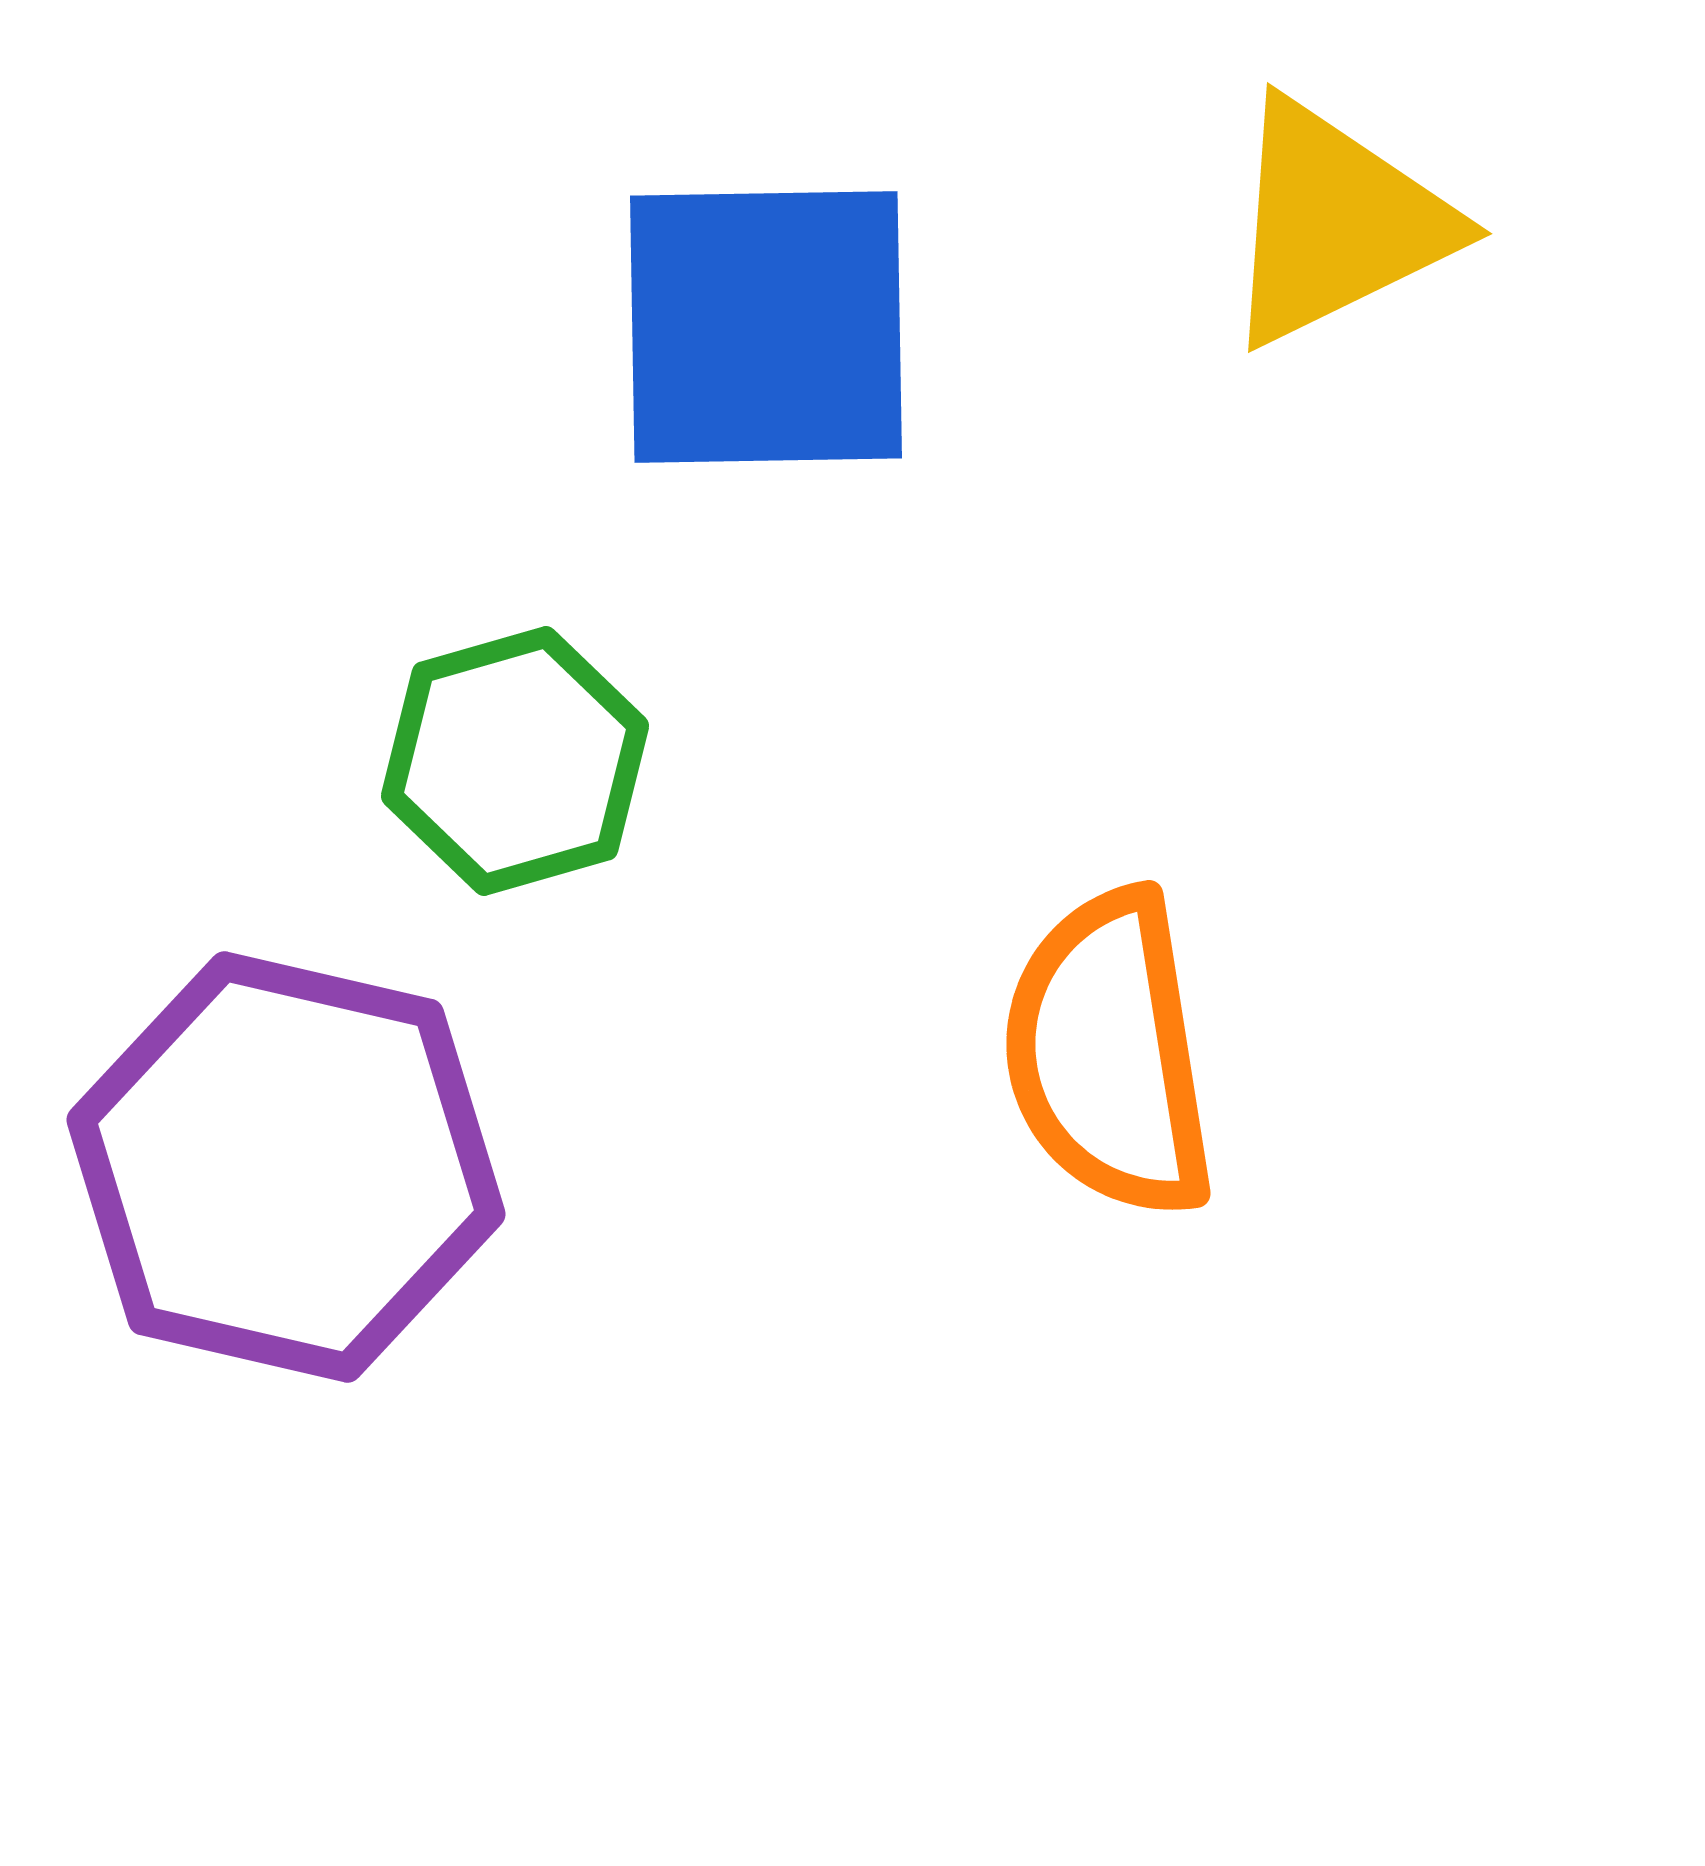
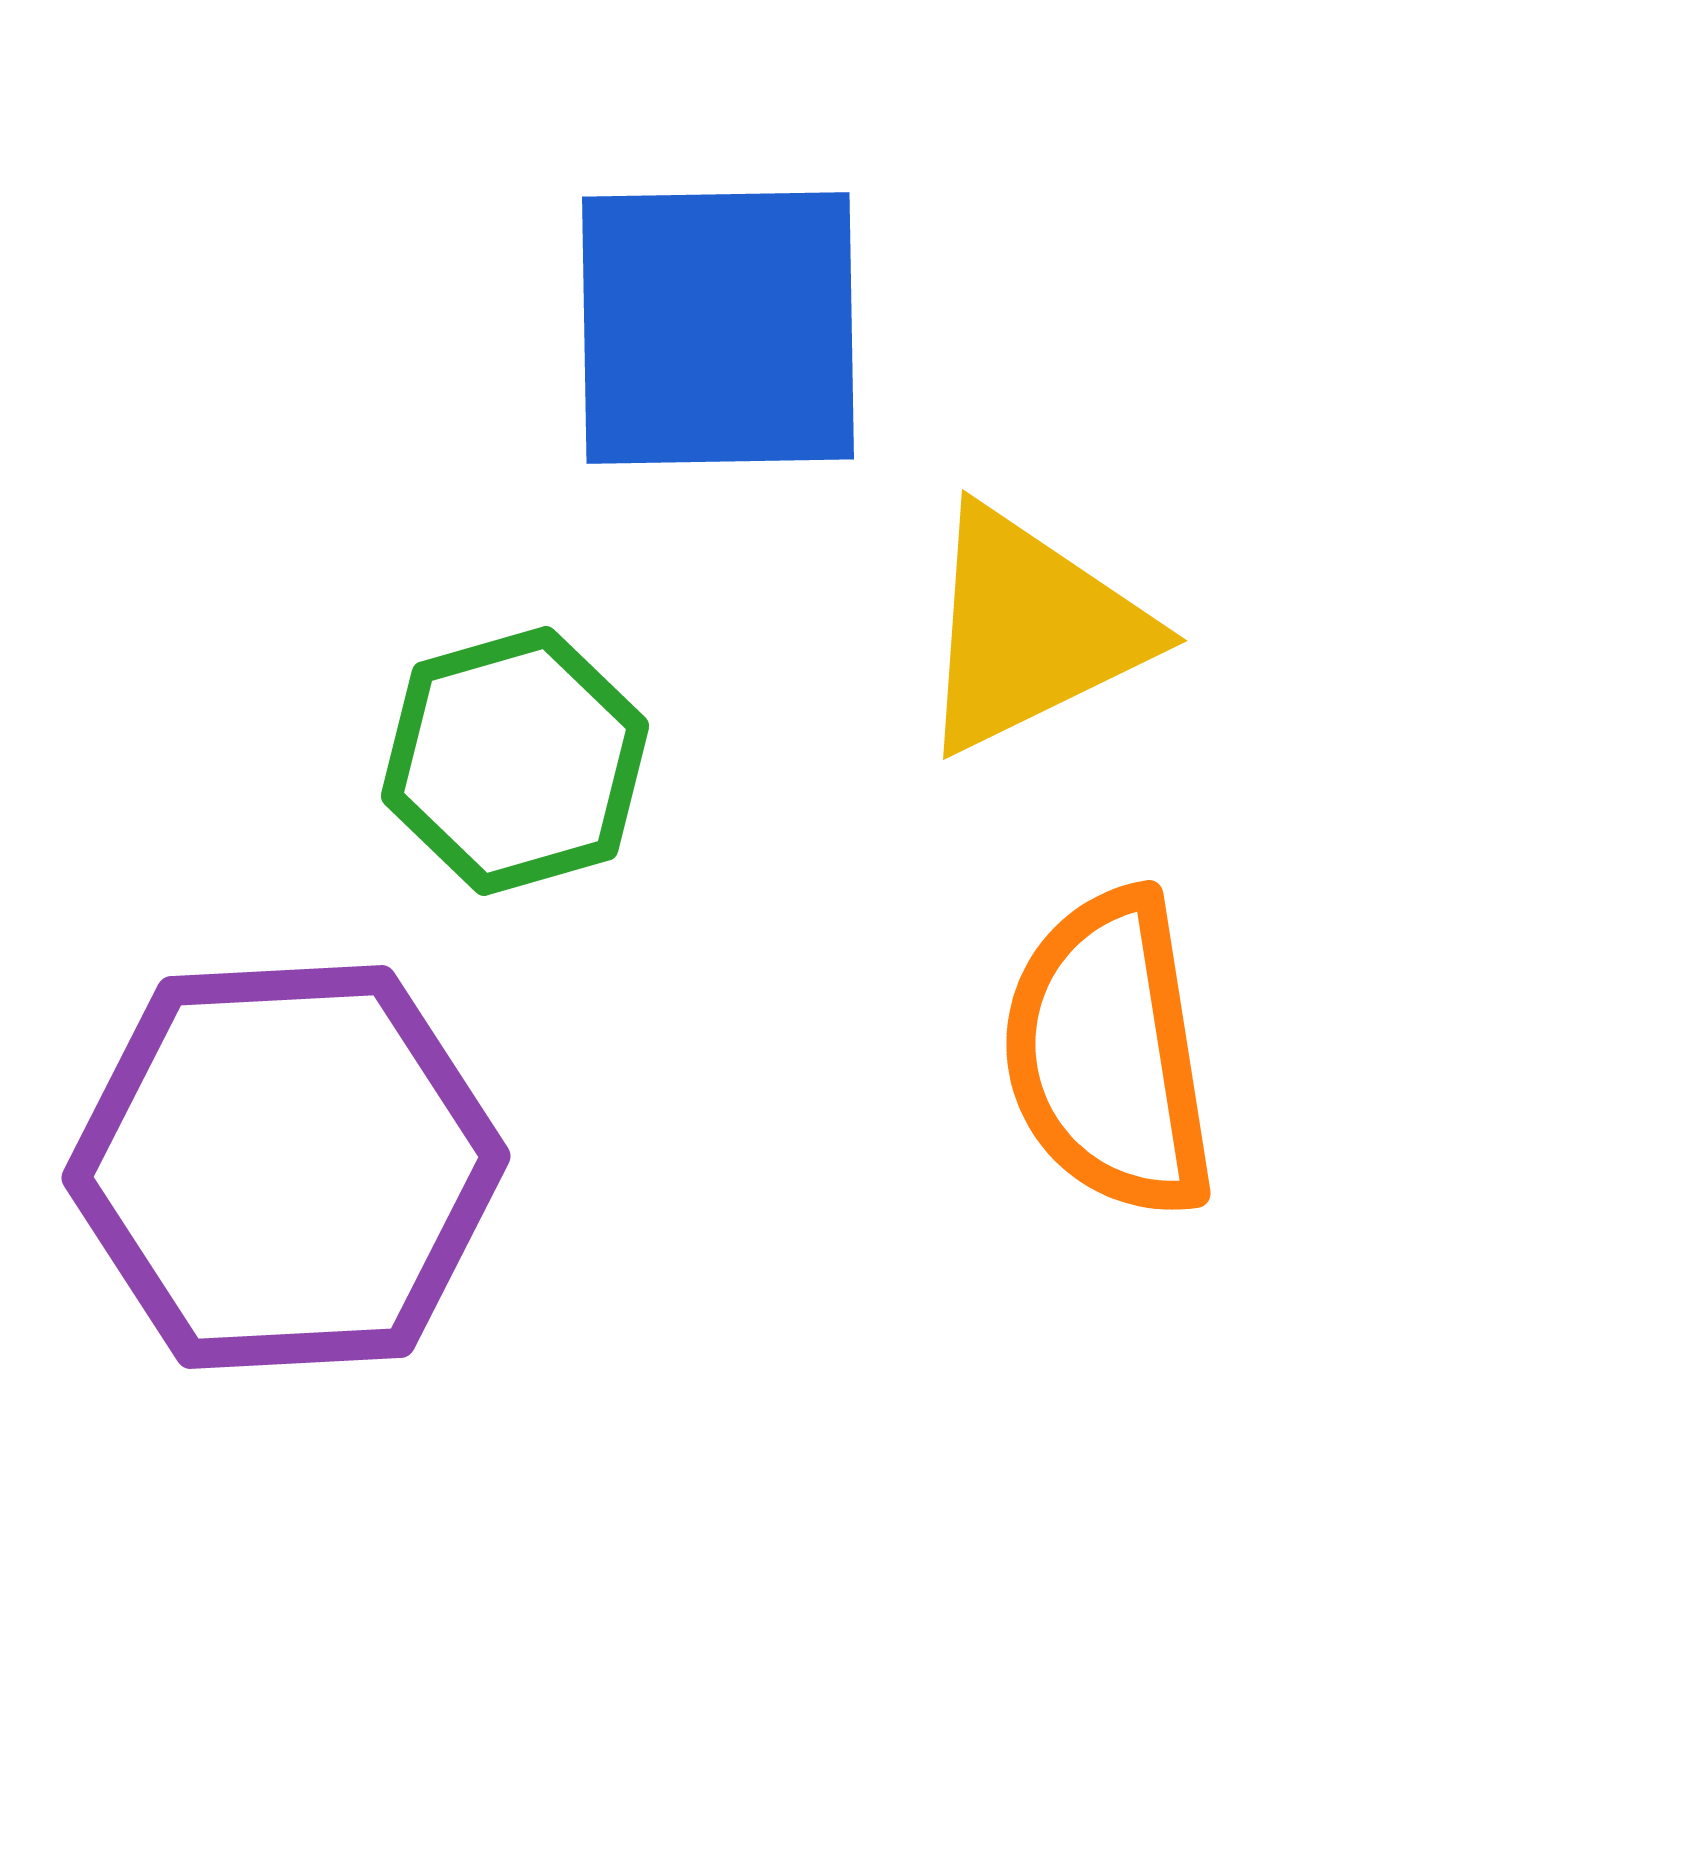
yellow triangle: moved 305 px left, 407 px down
blue square: moved 48 px left, 1 px down
purple hexagon: rotated 16 degrees counterclockwise
